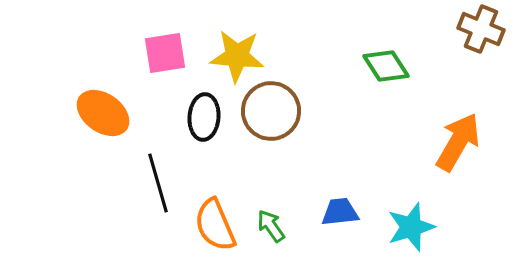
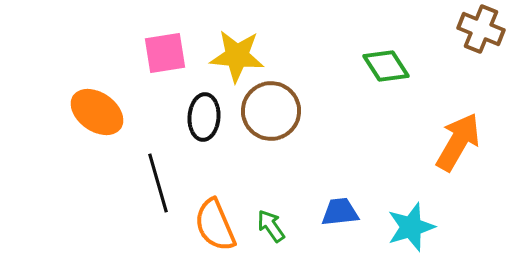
orange ellipse: moved 6 px left, 1 px up
